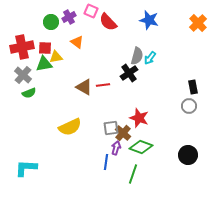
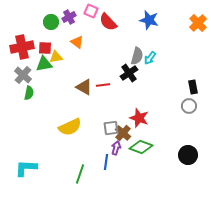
green semicircle: rotated 56 degrees counterclockwise
green line: moved 53 px left
